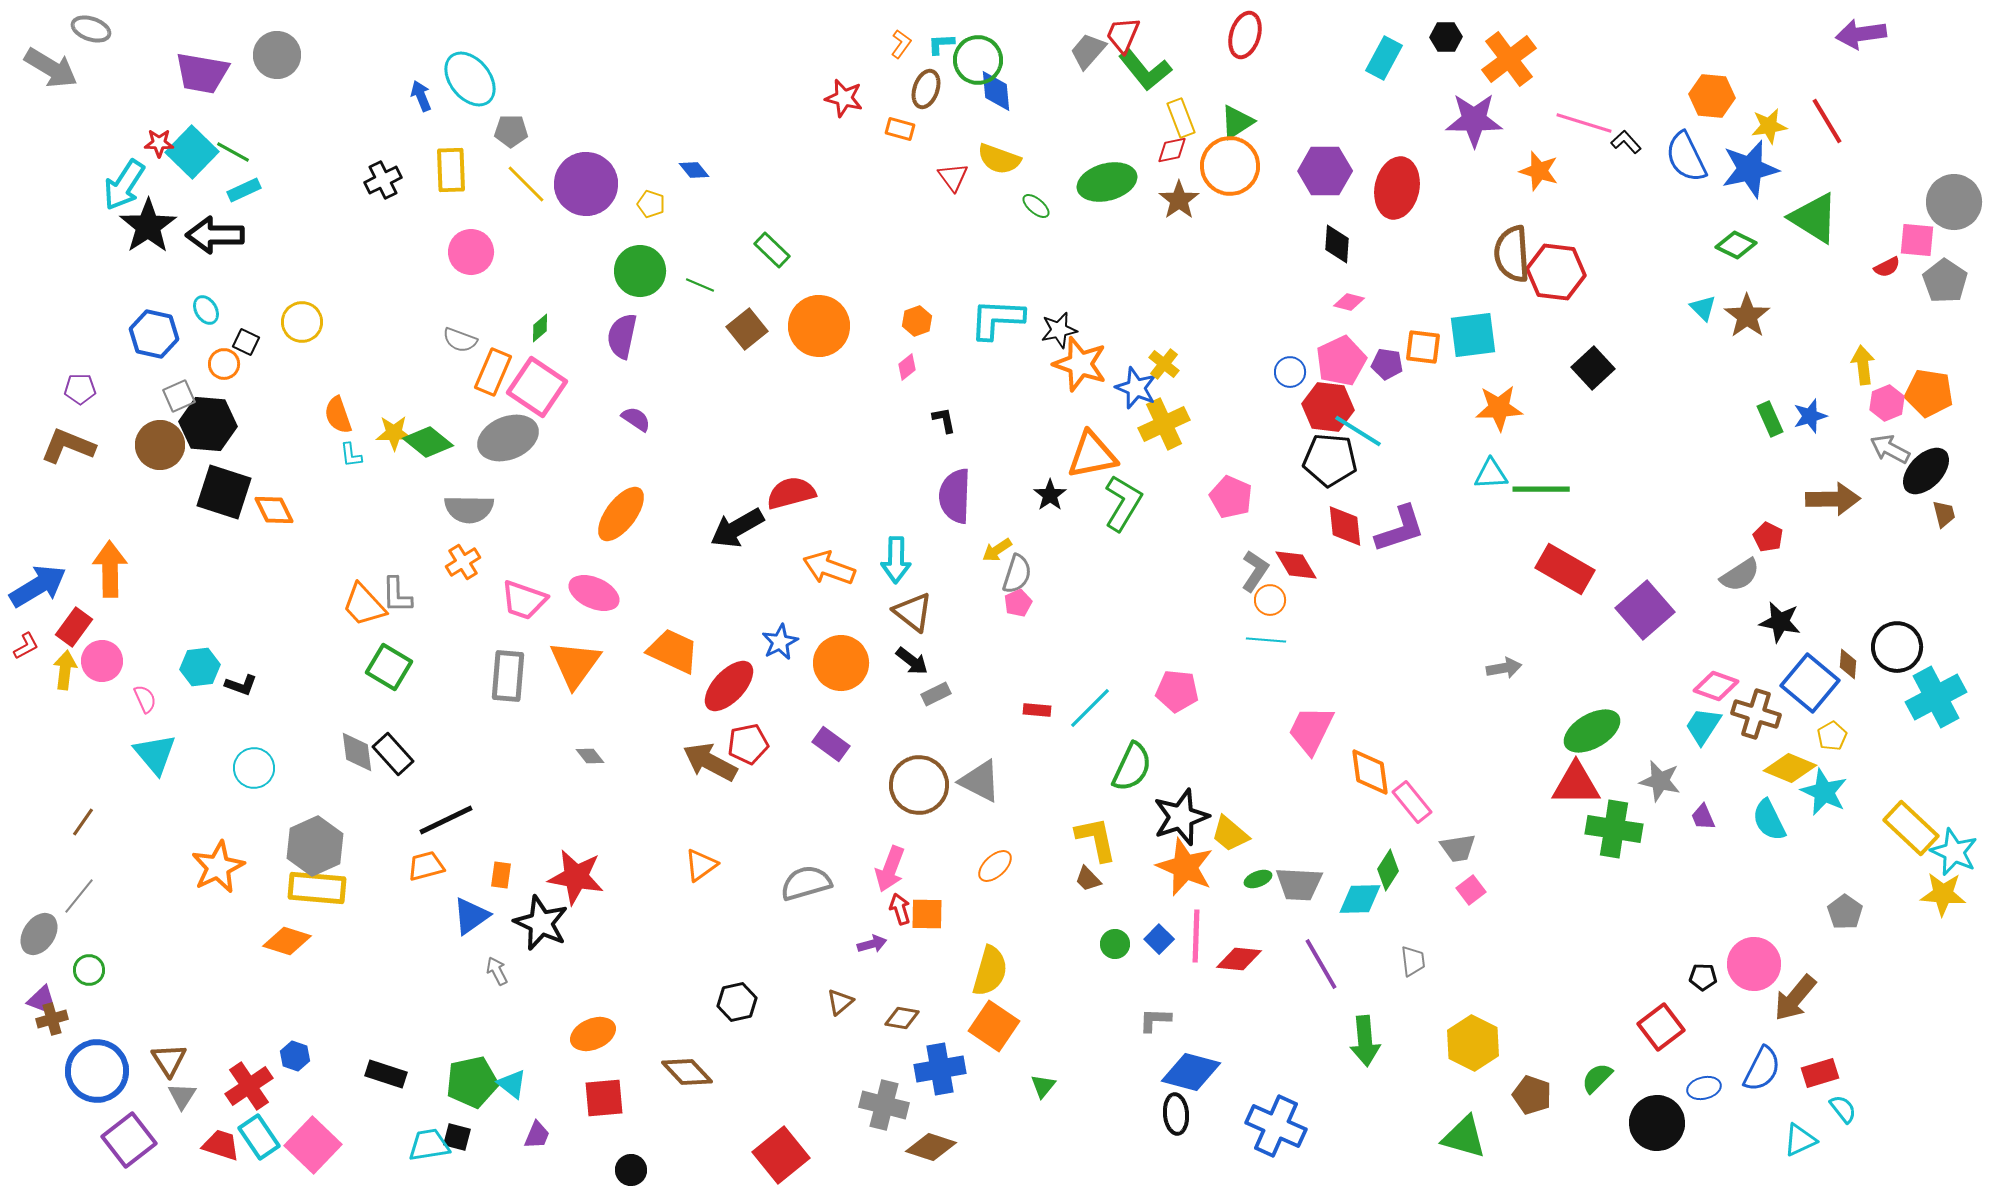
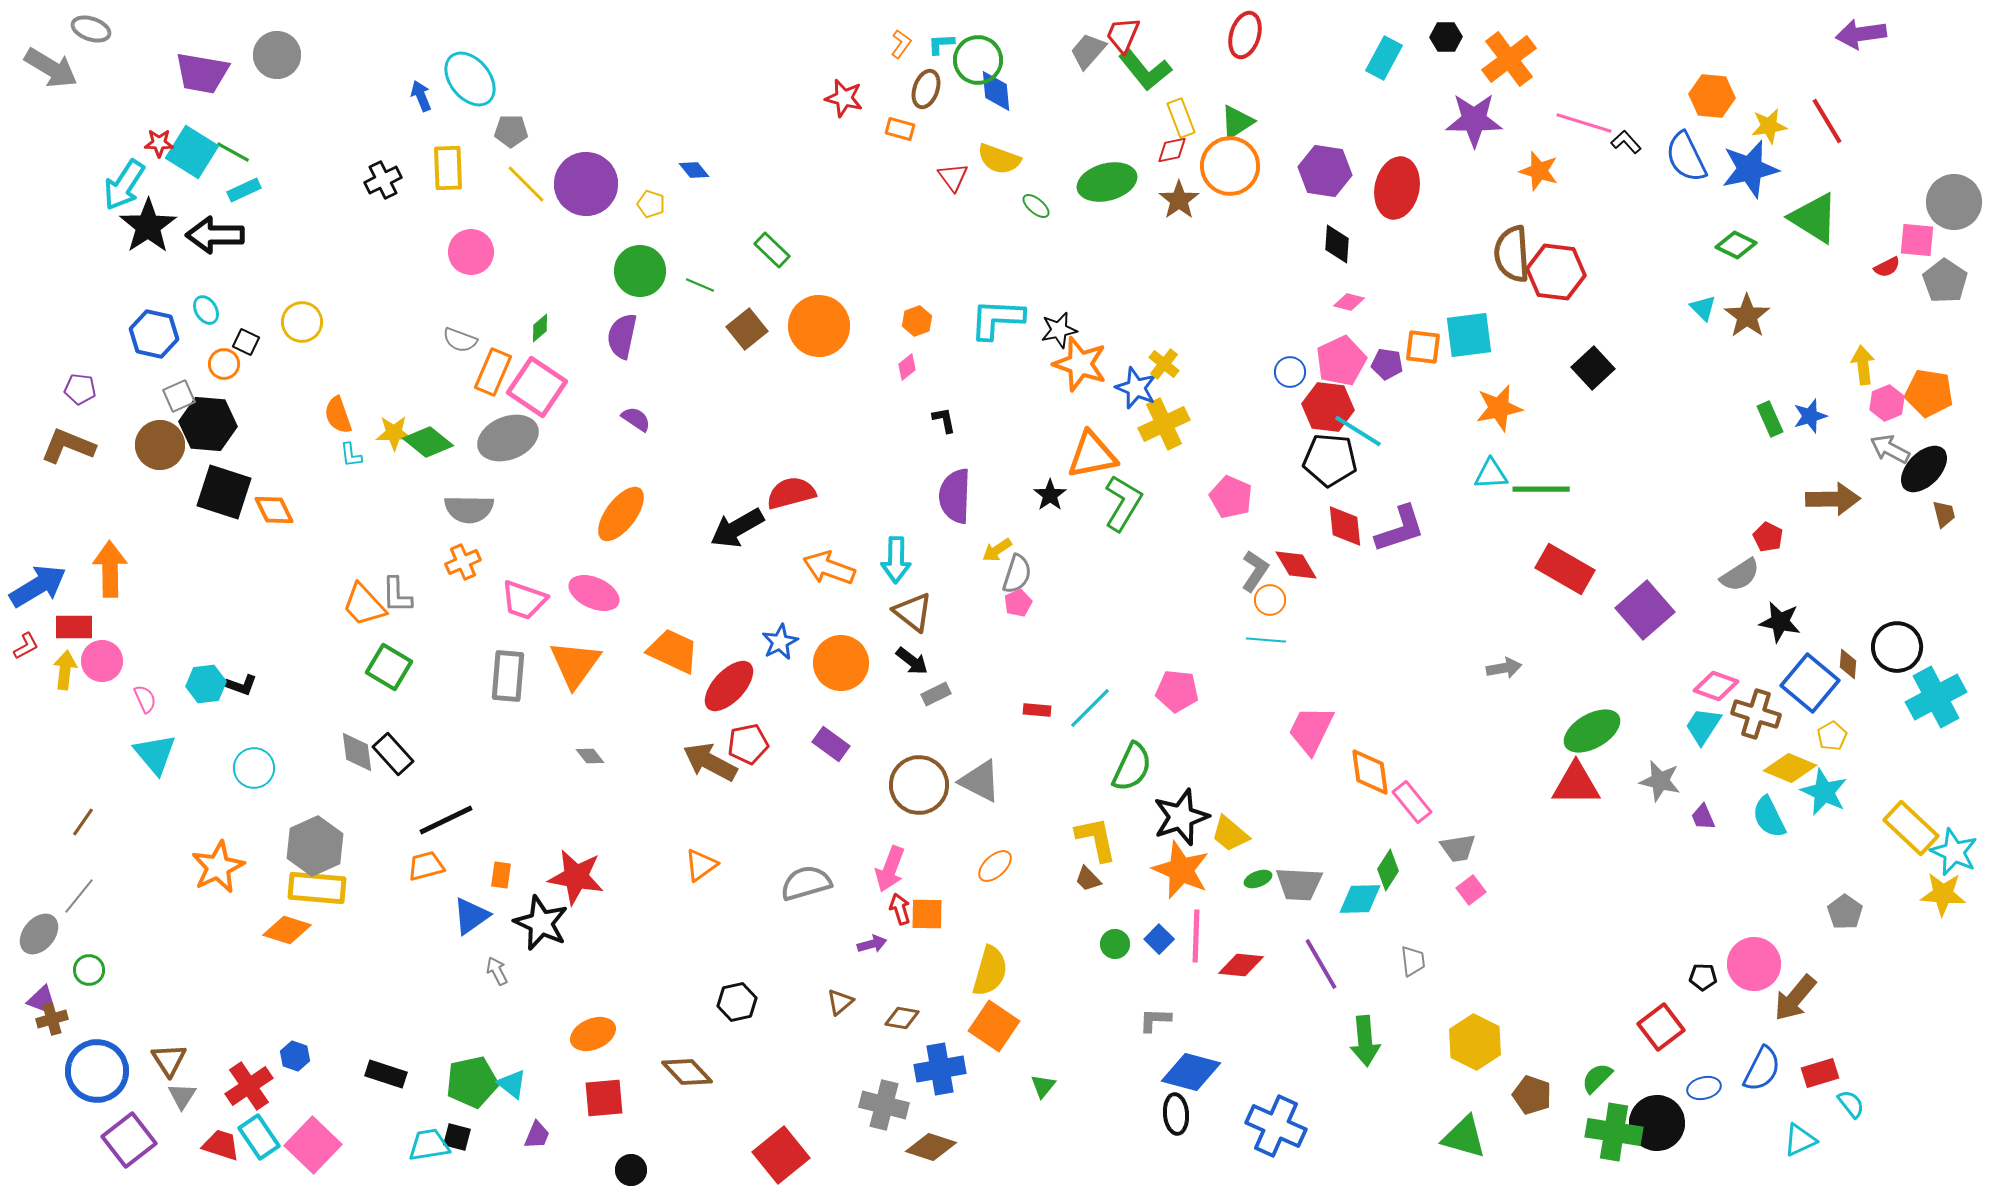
cyan square at (192, 152): rotated 12 degrees counterclockwise
yellow rectangle at (451, 170): moved 3 px left, 2 px up
purple hexagon at (1325, 171): rotated 9 degrees clockwise
cyan square at (1473, 335): moved 4 px left
purple pentagon at (80, 389): rotated 8 degrees clockwise
orange star at (1499, 408): rotated 9 degrees counterclockwise
black ellipse at (1926, 471): moved 2 px left, 2 px up
orange cross at (463, 562): rotated 8 degrees clockwise
red rectangle at (74, 627): rotated 54 degrees clockwise
cyan hexagon at (200, 667): moved 6 px right, 17 px down
cyan semicircle at (1769, 820): moved 3 px up
green cross at (1614, 829): moved 303 px down
orange star at (1185, 867): moved 4 px left, 3 px down
gray ellipse at (39, 934): rotated 6 degrees clockwise
orange diamond at (287, 941): moved 11 px up
red diamond at (1239, 959): moved 2 px right, 6 px down
yellow hexagon at (1473, 1043): moved 2 px right, 1 px up
cyan semicircle at (1843, 1109): moved 8 px right, 5 px up
